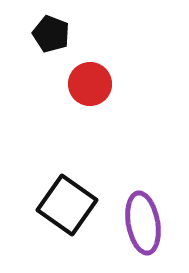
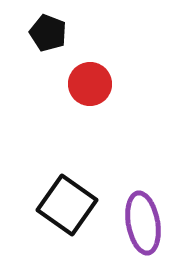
black pentagon: moved 3 px left, 1 px up
